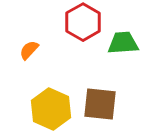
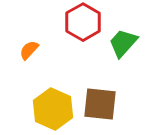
green trapezoid: rotated 44 degrees counterclockwise
yellow hexagon: moved 2 px right
